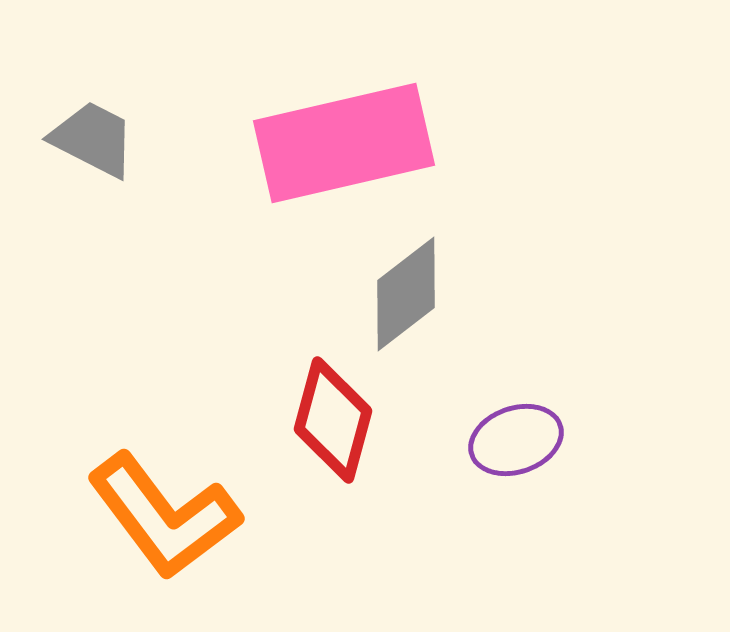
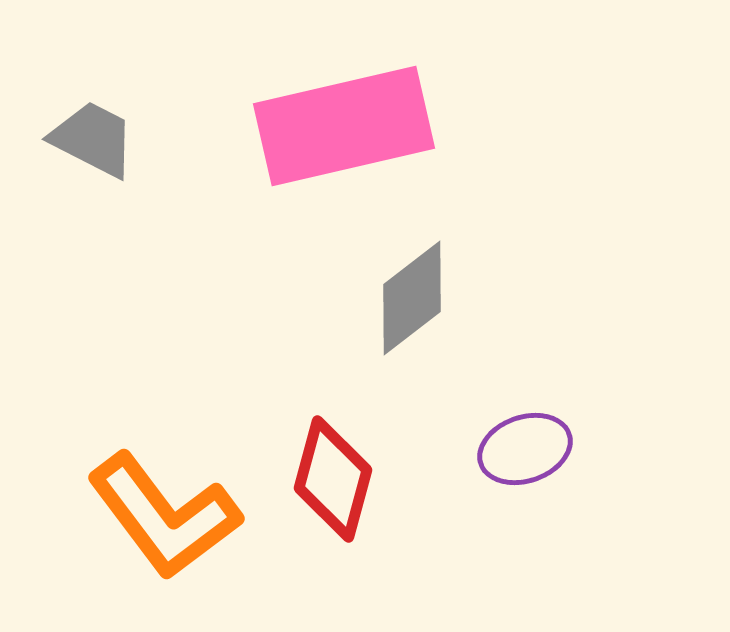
pink rectangle: moved 17 px up
gray diamond: moved 6 px right, 4 px down
red diamond: moved 59 px down
purple ellipse: moved 9 px right, 9 px down
